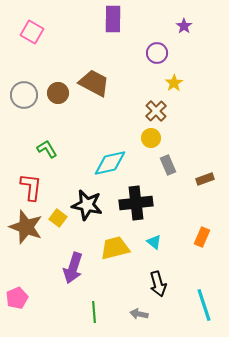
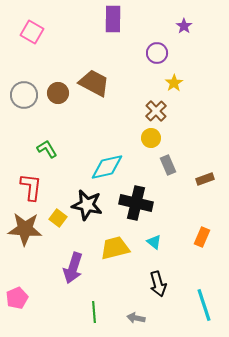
cyan diamond: moved 3 px left, 4 px down
black cross: rotated 20 degrees clockwise
brown star: moved 1 px left, 2 px down; rotated 16 degrees counterclockwise
gray arrow: moved 3 px left, 4 px down
